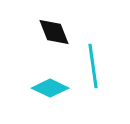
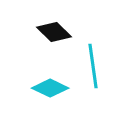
black diamond: rotated 24 degrees counterclockwise
